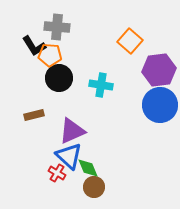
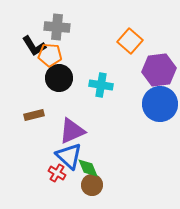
blue circle: moved 1 px up
brown circle: moved 2 px left, 2 px up
